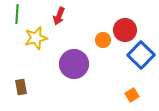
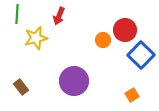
purple circle: moved 17 px down
brown rectangle: rotated 28 degrees counterclockwise
